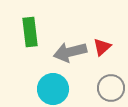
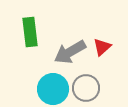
gray arrow: rotated 16 degrees counterclockwise
gray circle: moved 25 px left
